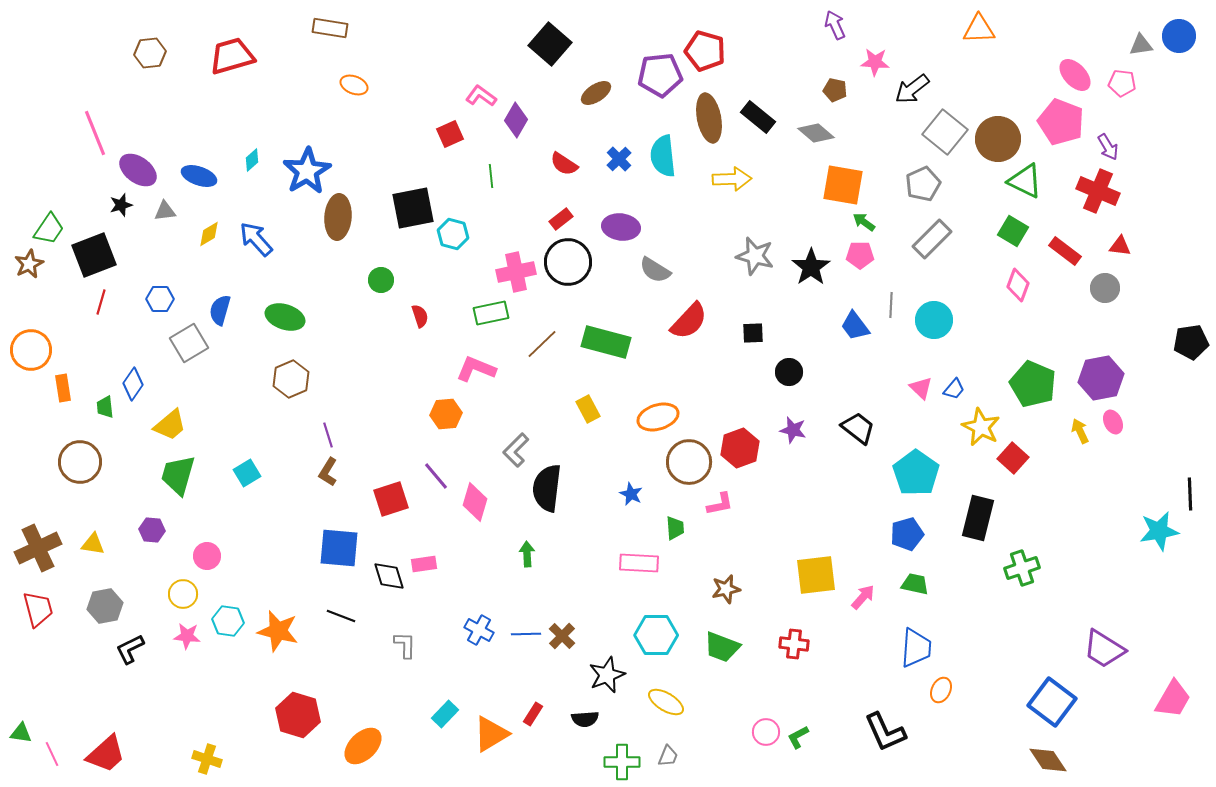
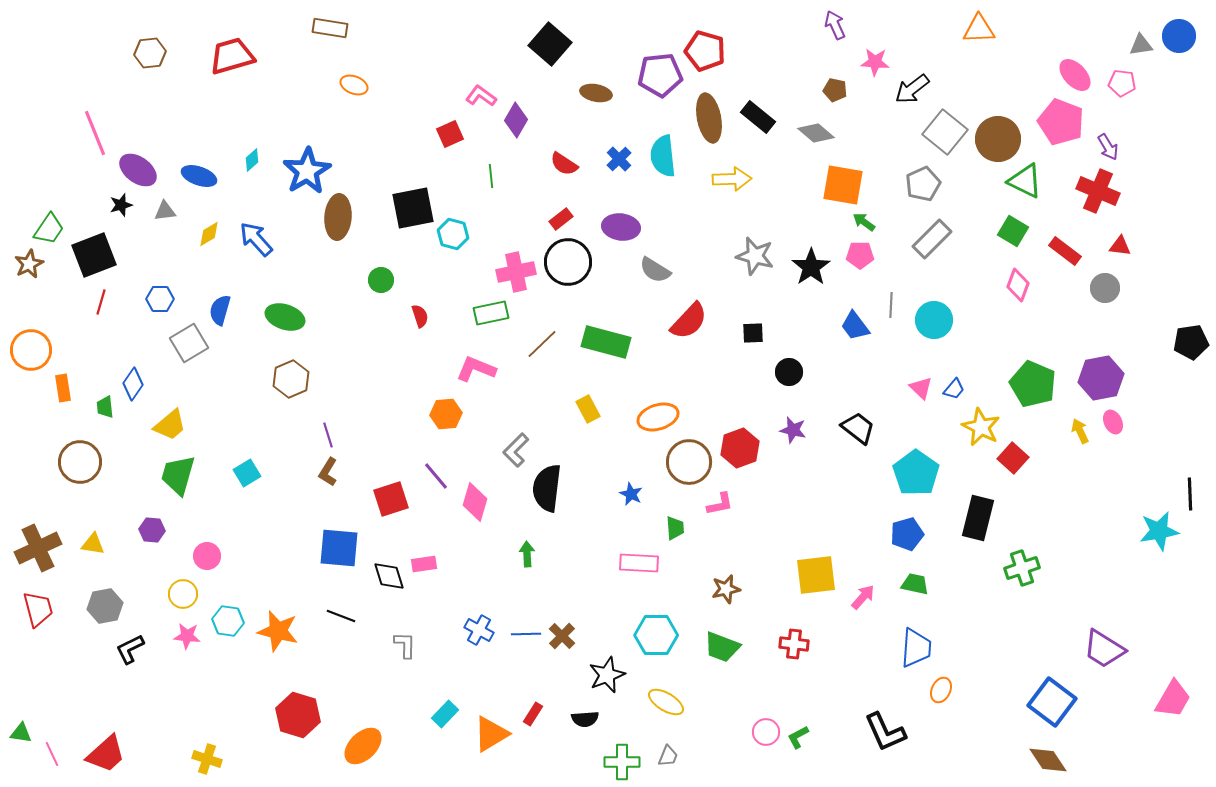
brown ellipse at (596, 93): rotated 44 degrees clockwise
